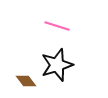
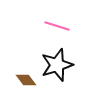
brown diamond: moved 1 px up
